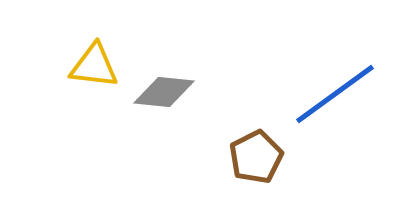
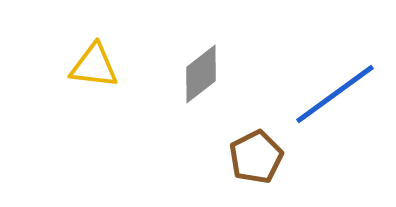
gray diamond: moved 37 px right, 18 px up; rotated 44 degrees counterclockwise
